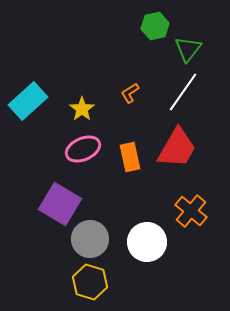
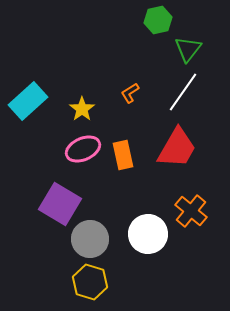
green hexagon: moved 3 px right, 6 px up
orange rectangle: moved 7 px left, 2 px up
white circle: moved 1 px right, 8 px up
